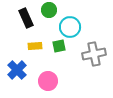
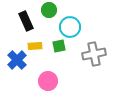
black rectangle: moved 3 px down
blue cross: moved 10 px up
